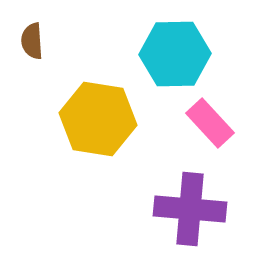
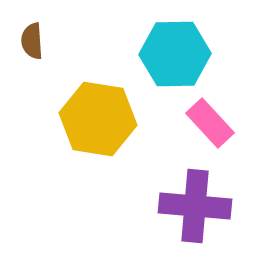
purple cross: moved 5 px right, 3 px up
